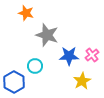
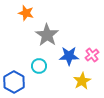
gray star: rotated 15 degrees clockwise
cyan circle: moved 4 px right
